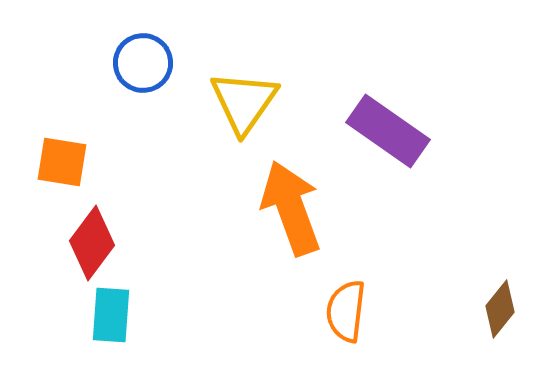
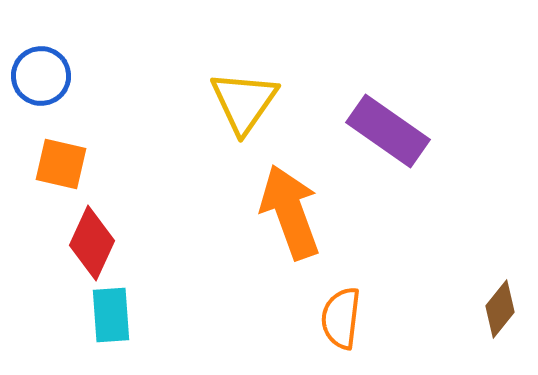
blue circle: moved 102 px left, 13 px down
orange square: moved 1 px left, 2 px down; rotated 4 degrees clockwise
orange arrow: moved 1 px left, 4 px down
red diamond: rotated 12 degrees counterclockwise
orange semicircle: moved 5 px left, 7 px down
cyan rectangle: rotated 8 degrees counterclockwise
